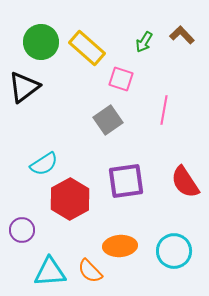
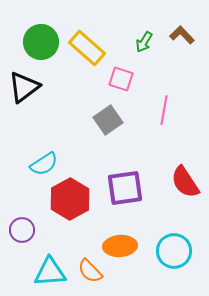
purple square: moved 1 px left, 7 px down
